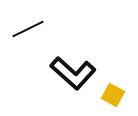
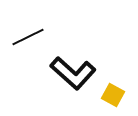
black line: moved 8 px down
